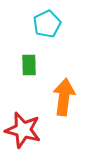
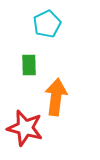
orange arrow: moved 8 px left
red star: moved 2 px right, 2 px up
